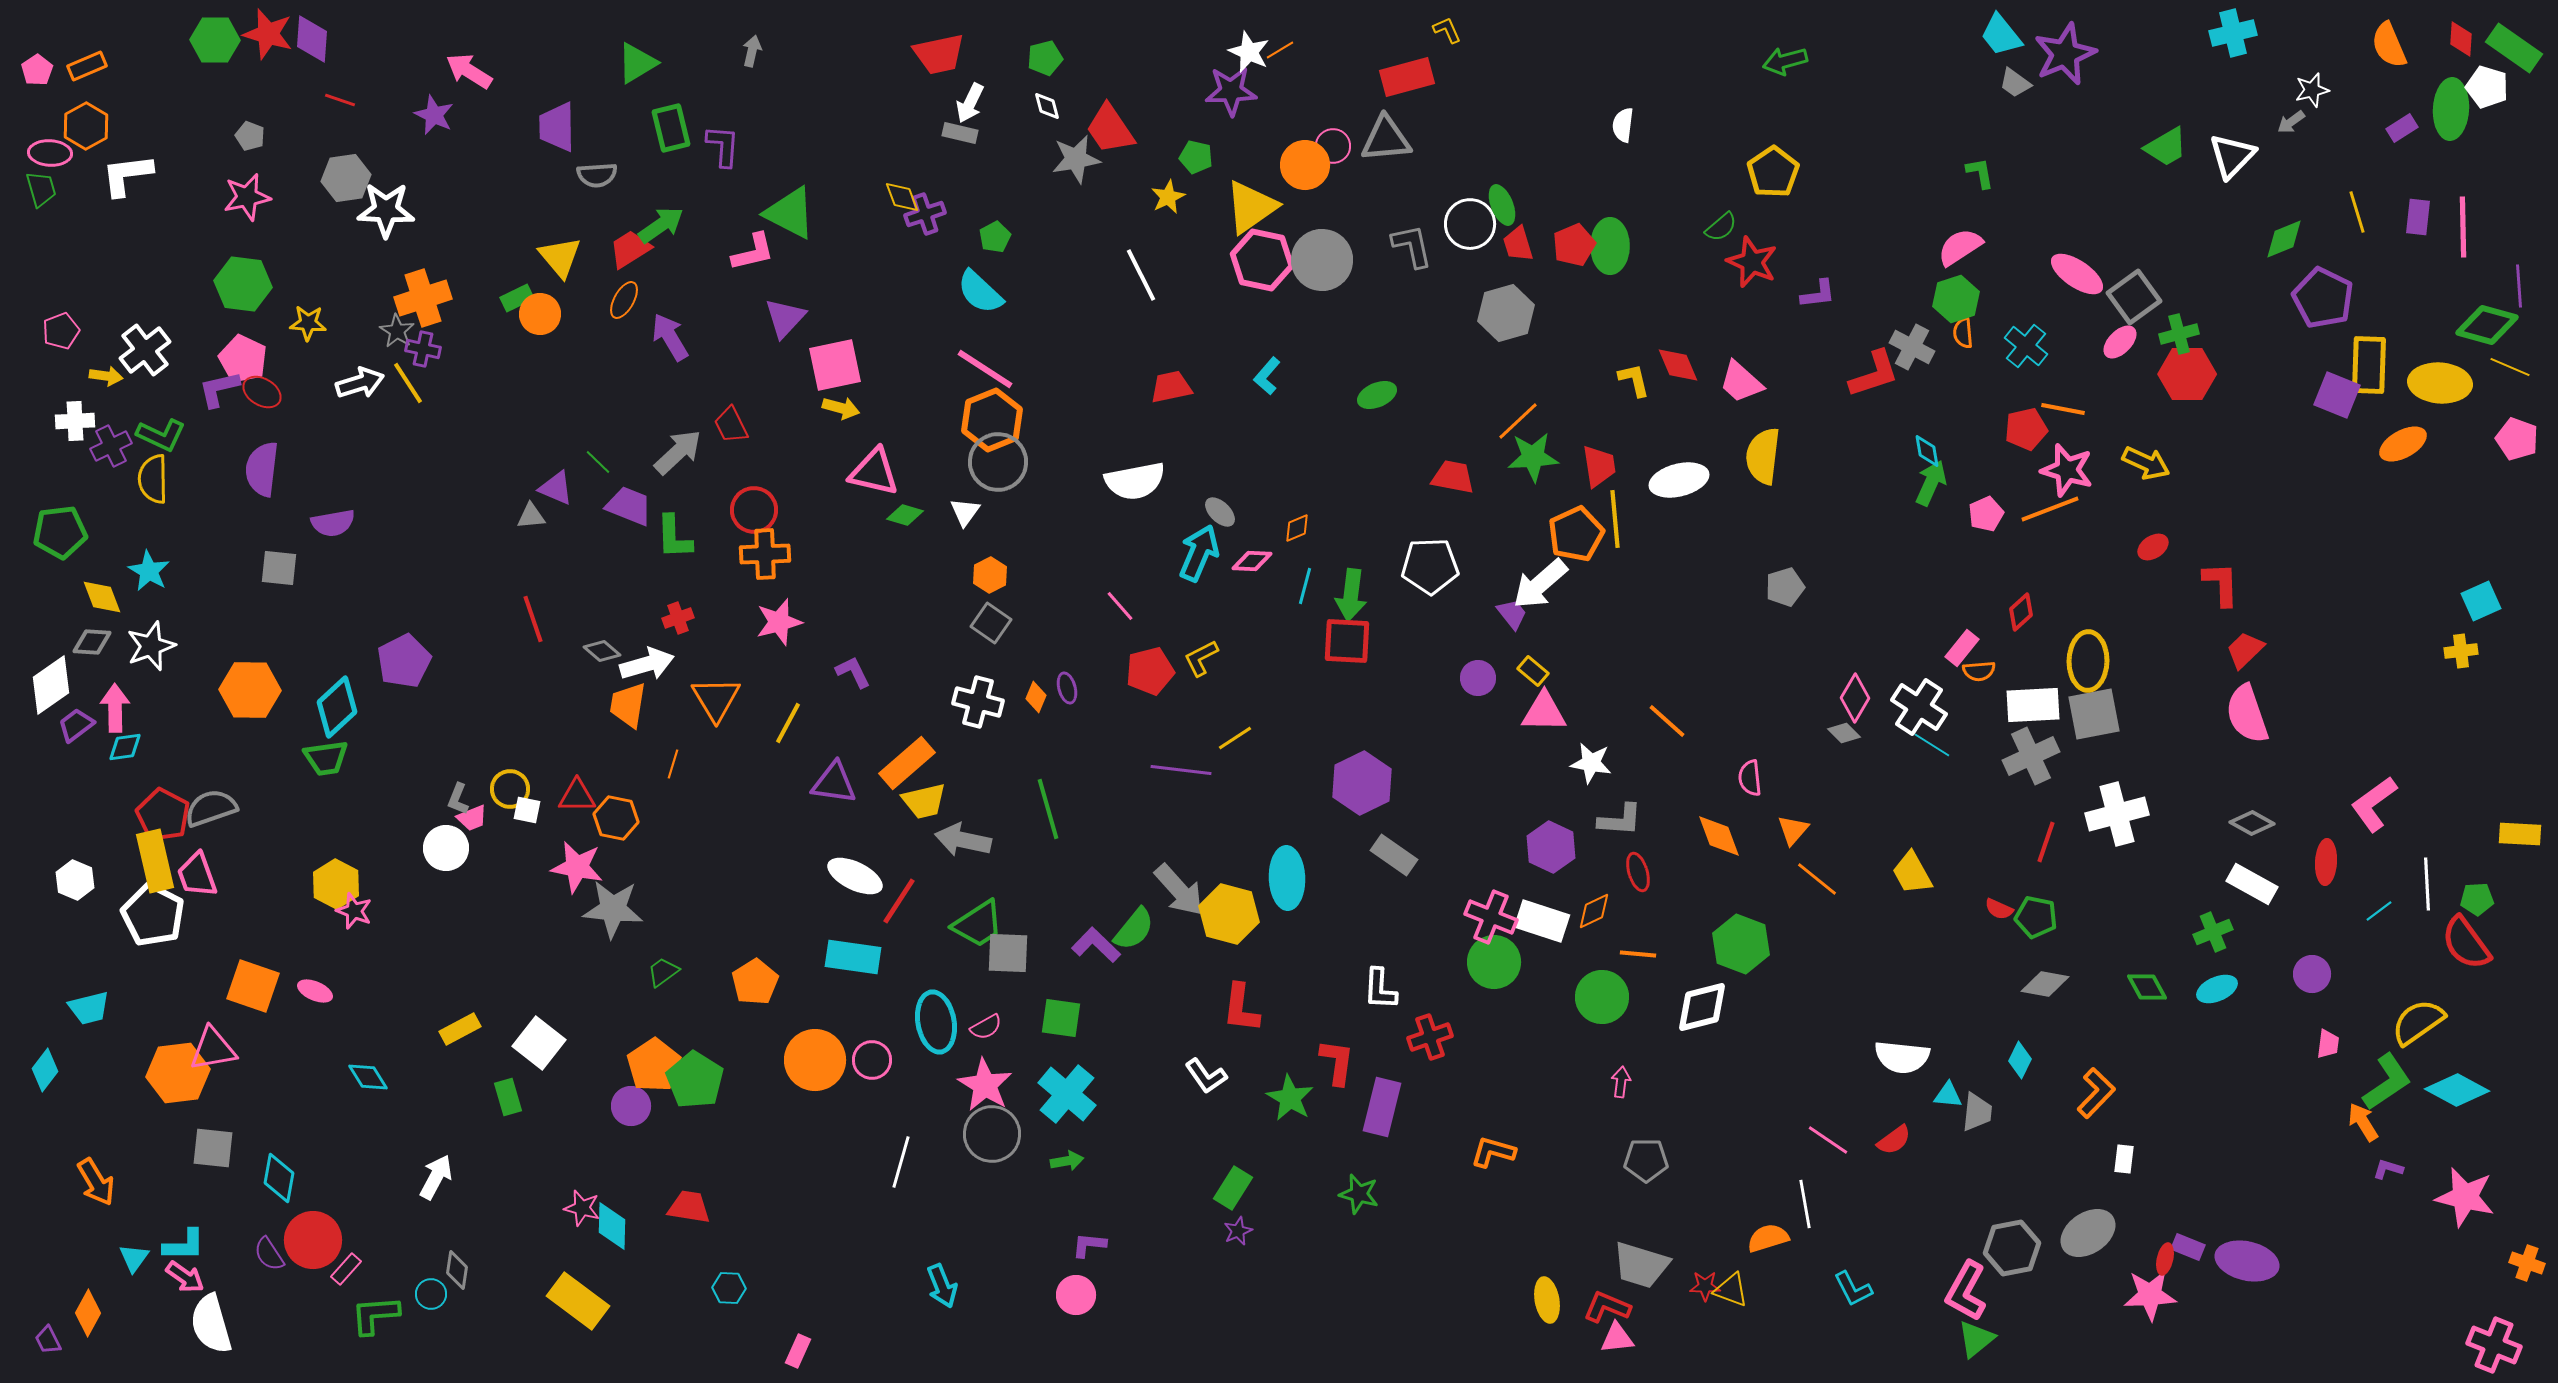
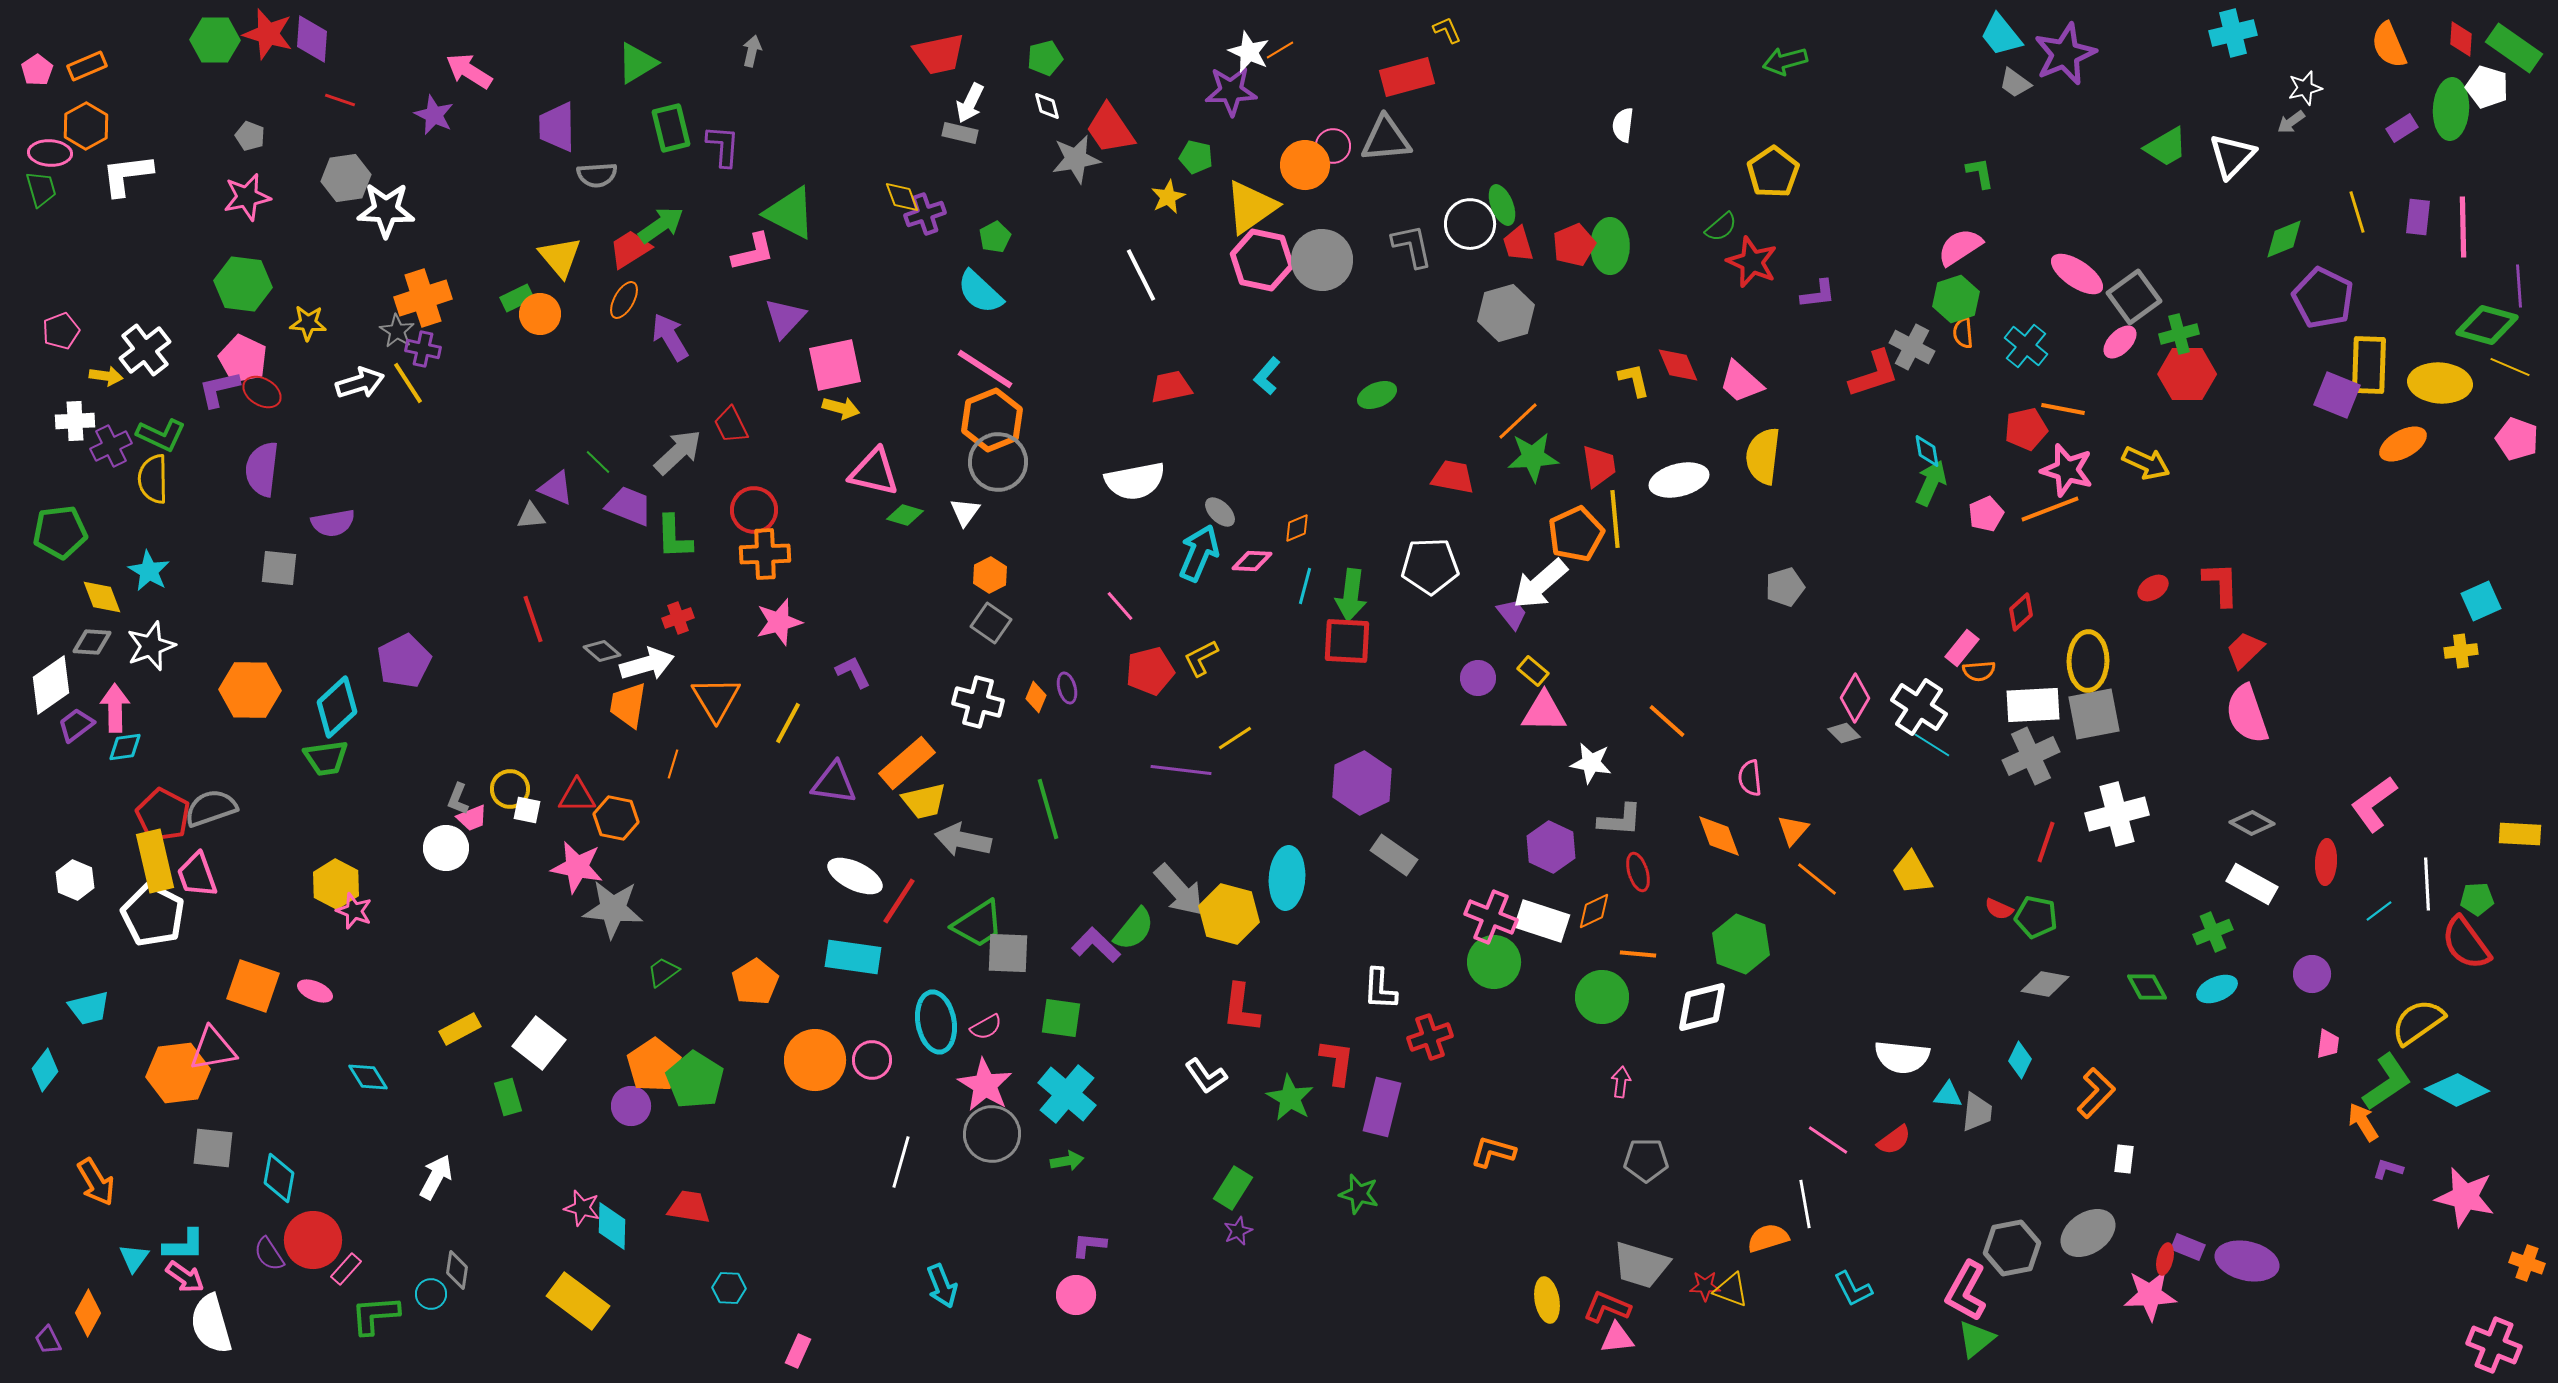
white star at (2312, 90): moved 7 px left, 2 px up
red ellipse at (2153, 547): moved 41 px down
cyan ellipse at (1287, 878): rotated 6 degrees clockwise
